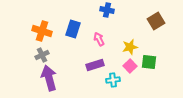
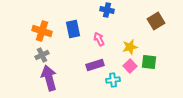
blue rectangle: rotated 30 degrees counterclockwise
